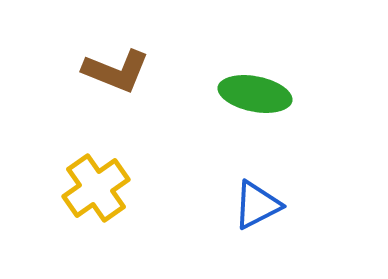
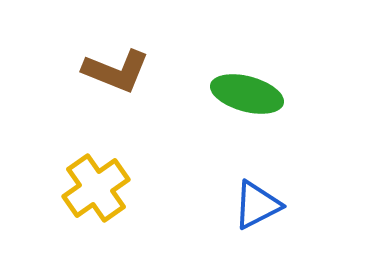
green ellipse: moved 8 px left; rotated 4 degrees clockwise
